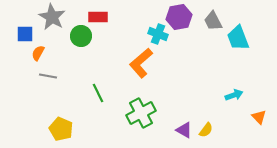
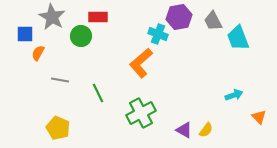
gray line: moved 12 px right, 4 px down
yellow pentagon: moved 3 px left, 1 px up
